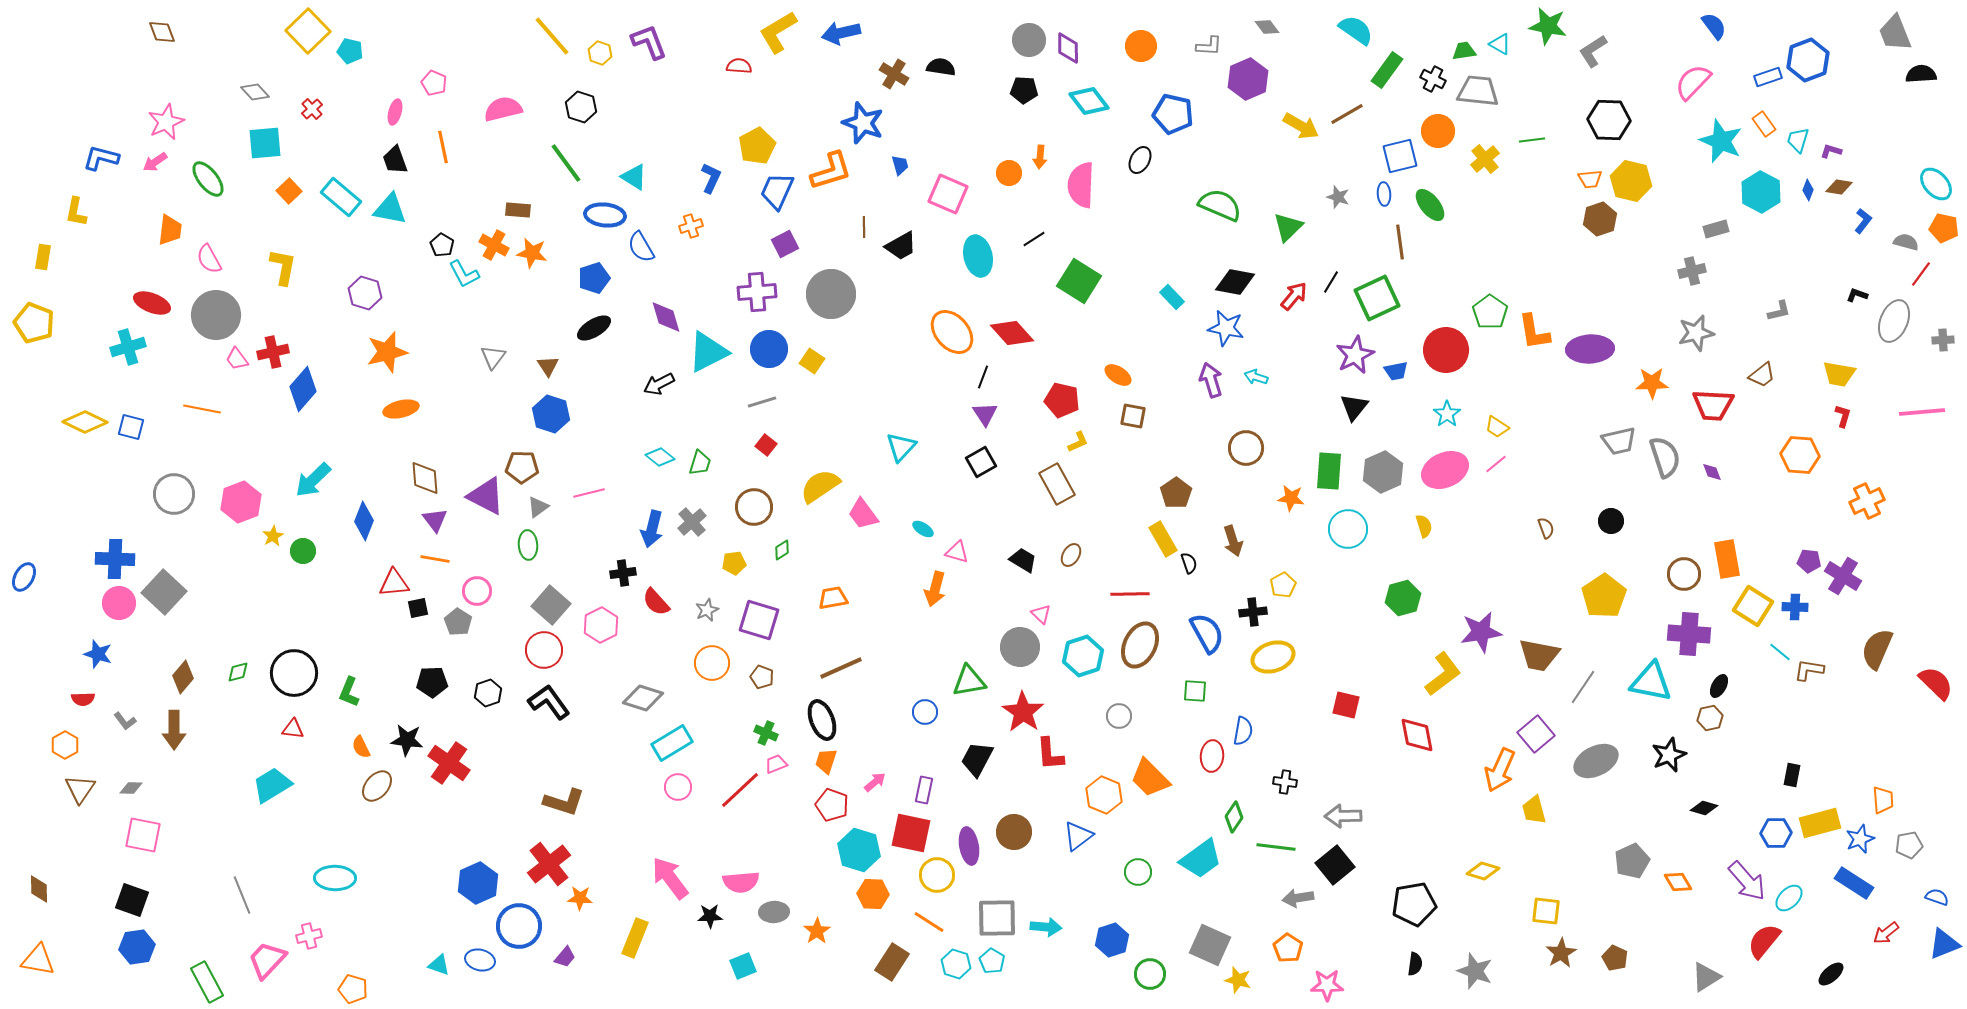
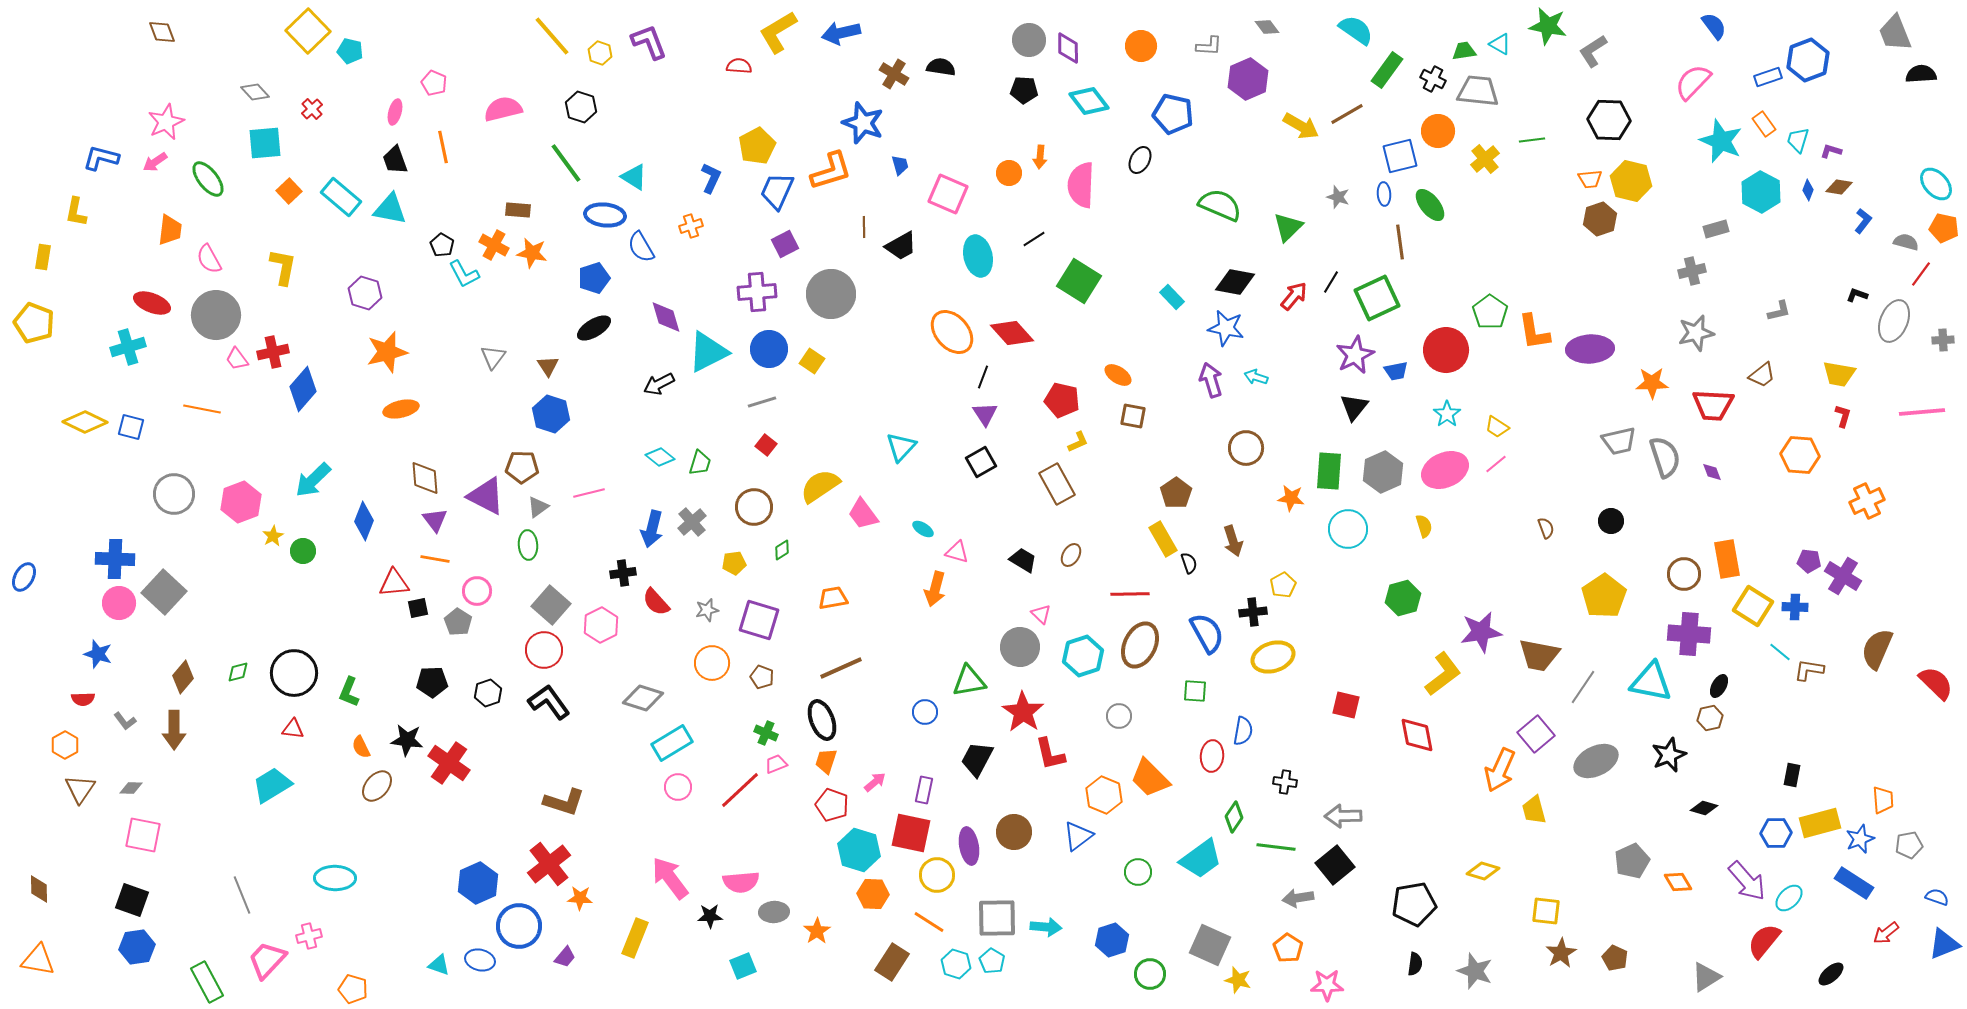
gray star at (707, 610): rotated 10 degrees clockwise
red L-shape at (1050, 754): rotated 9 degrees counterclockwise
